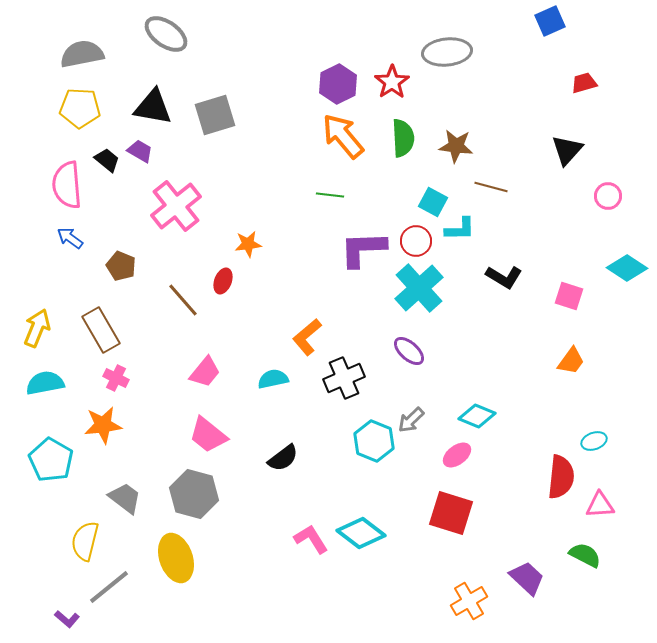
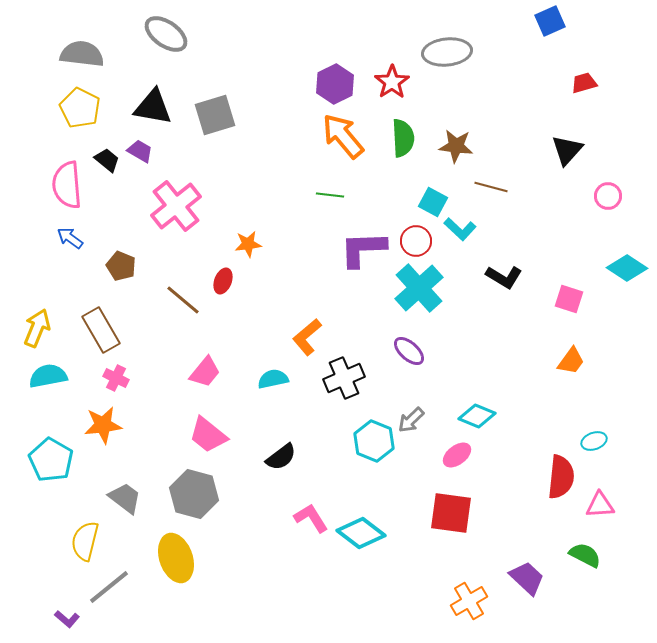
gray semicircle at (82, 54): rotated 18 degrees clockwise
purple hexagon at (338, 84): moved 3 px left
yellow pentagon at (80, 108): rotated 24 degrees clockwise
cyan L-shape at (460, 229): rotated 44 degrees clockwise
pink square at (569, 296): moved 3 px down
brown line at (183, 300): rotated 9 degrees counterclockwise
cyan semicircle at (45, 383): moved 3 px right, 7 px up
black semicircle at (283, 458): moved 2 px left, 1 px up
red square at (451, 513): rotated 9 degrees counterclockwise
pink L-shape at (311, 539): moved 21 px up
